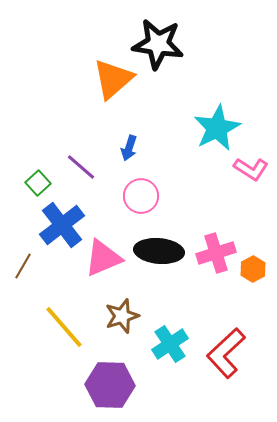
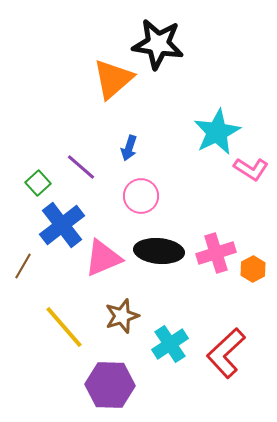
cyan star: moved 4 px down
